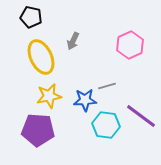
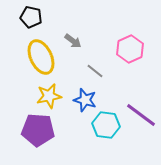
gray arrow: rotated 78 degrees counterclockwise
pink hexagon: moved 4 px down
gray line: moved 12 px left, 15 px up; rotated 54 degrees clockwise
blue star: rotated 20 degrees clockwise
purple line: moved 1 px up
